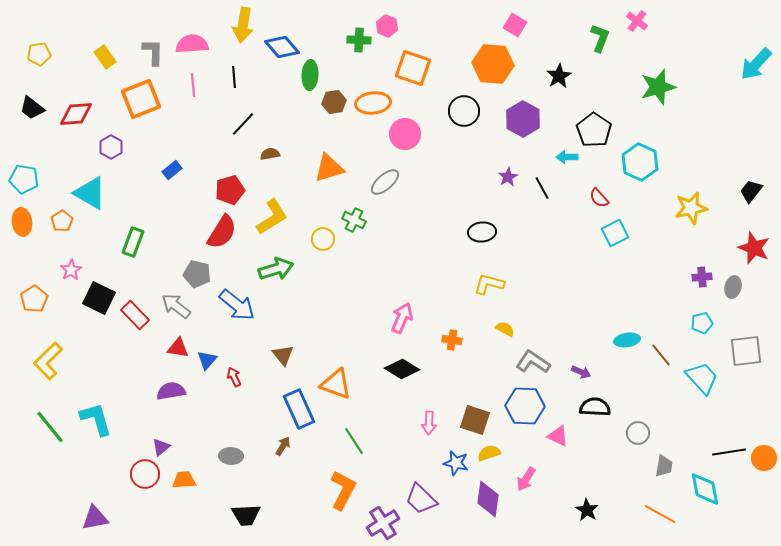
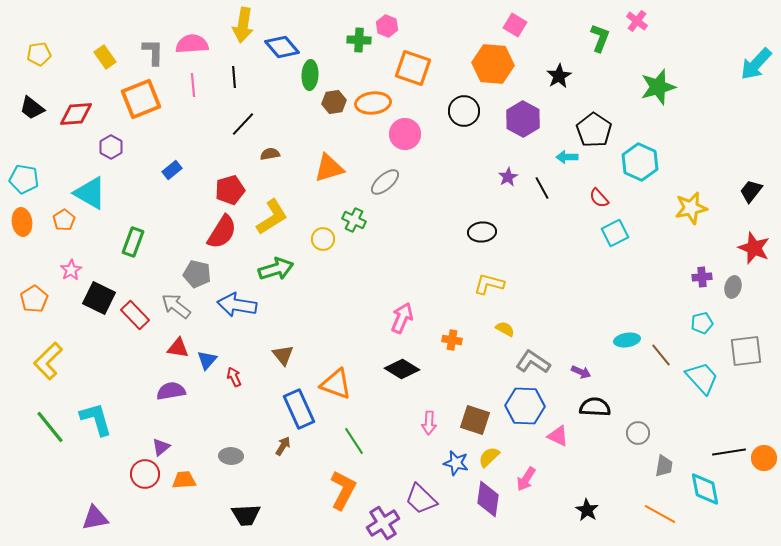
orange pentagon at (62, 221): moved 2 px right, 1 px up
blue arrow at (237, 305): rotated 150 degrees clockwise
yellow semicircle at (489, 453): moved 4 px down; rotated 25 degrees counterclockwise
